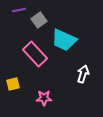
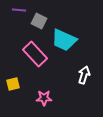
purple line: rotated 16 degrees clockwise
gray square: moved 1 px down; rotated 28 degrees counterclockwise
white arrow: moved 1 px right, 1 px down
